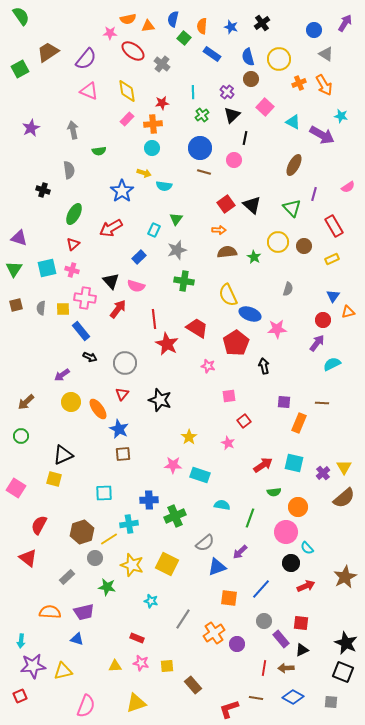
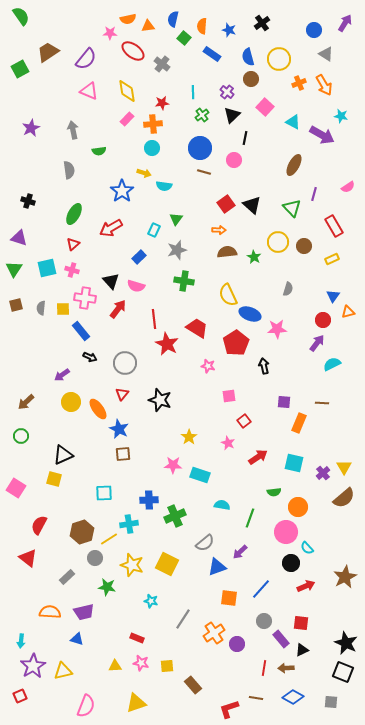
blue star at (231, 27): moved 2 px left, 3 px down
black cross at (43, 190): moved 15 px left, 11 px down
red arrow at (263, 465): moved 5 px left, 8 px up
purple star at (33, 666): rotated 25 degrees counterclockwise
